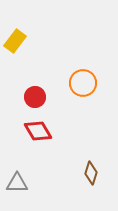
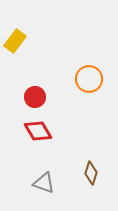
orange circle: moved 6 px right, 4 px up
gray triangle: moved 27 px right; rotated 20 degrees clockwise
